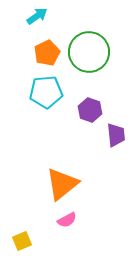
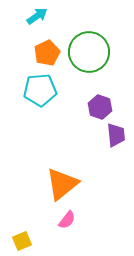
cyan pentagon: moved 6 px left, 2 px up
purple hexagon: moved 10 px right, 3 px up
pink semicircle: rotated 24 degrees counterclockwise
